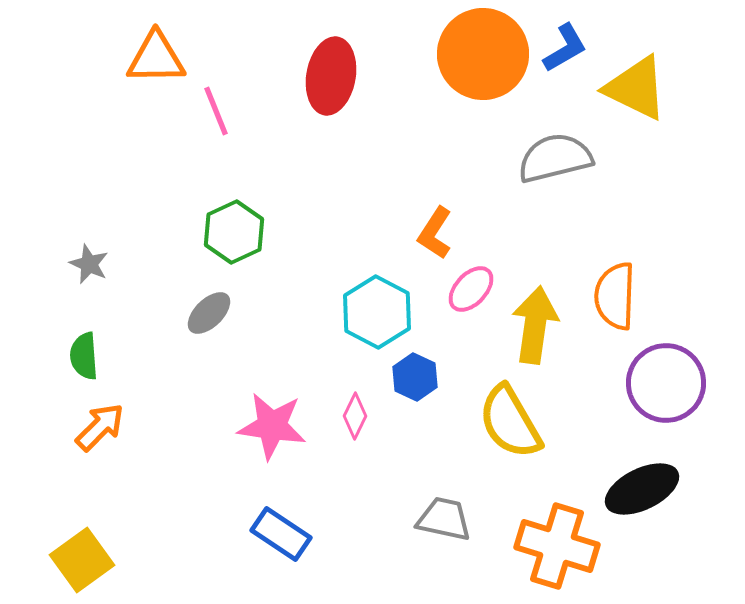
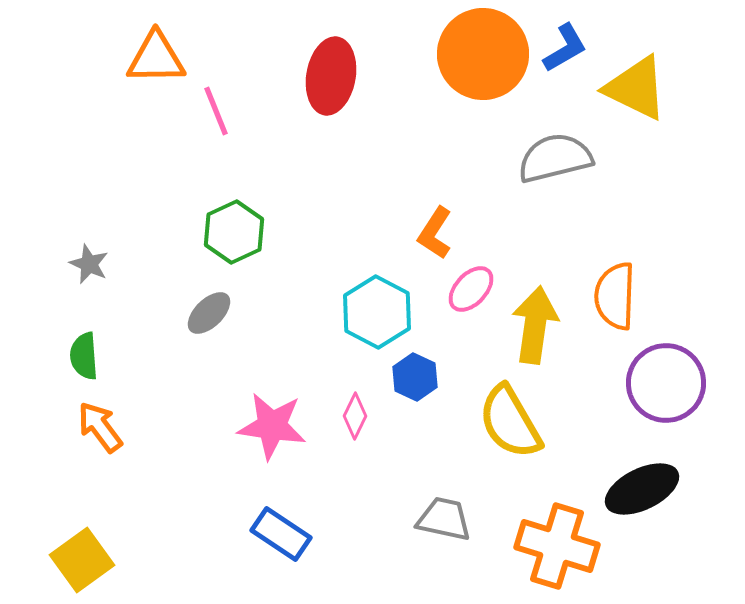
orange arrow: rotated 82 degrees counterclockwise
